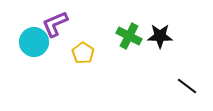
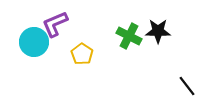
black star: moved 2 px left, 5 px up
yellow pentagon: moved 1 px left, 1 px down
black line: rotated 15 degrees clockwise
